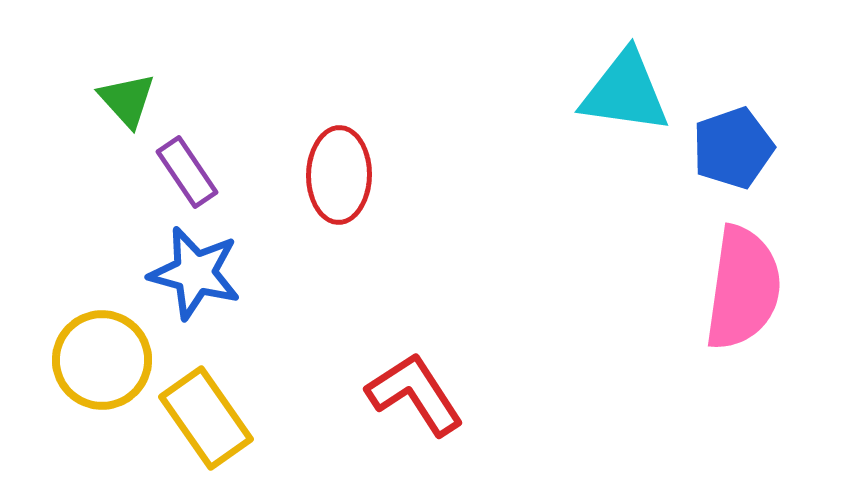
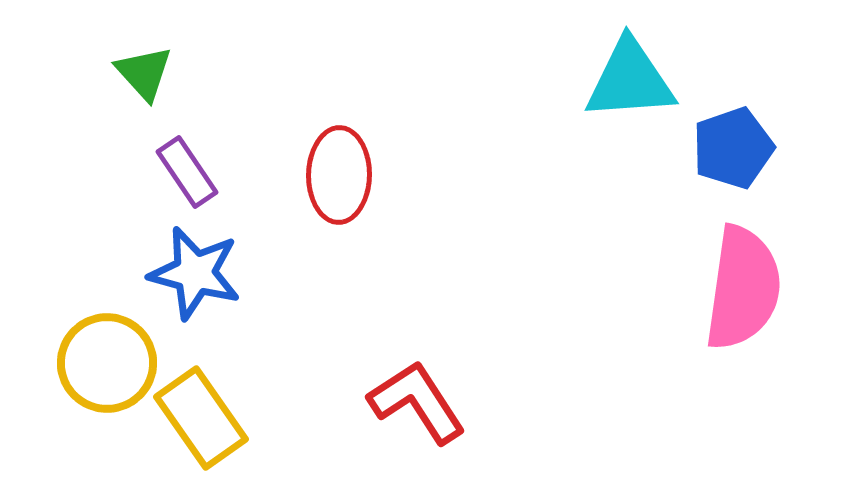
cyan triangle: moved 5 px right, 12 px up; rotated 12 degrees counterclockwise
green triangle: moved 17 px right, 27 px up
yellow circle: moved 5 px right, 3 px down
red L-shape: moved 2 px right, 8 px down
yellow rectangle: moved 5 px left
